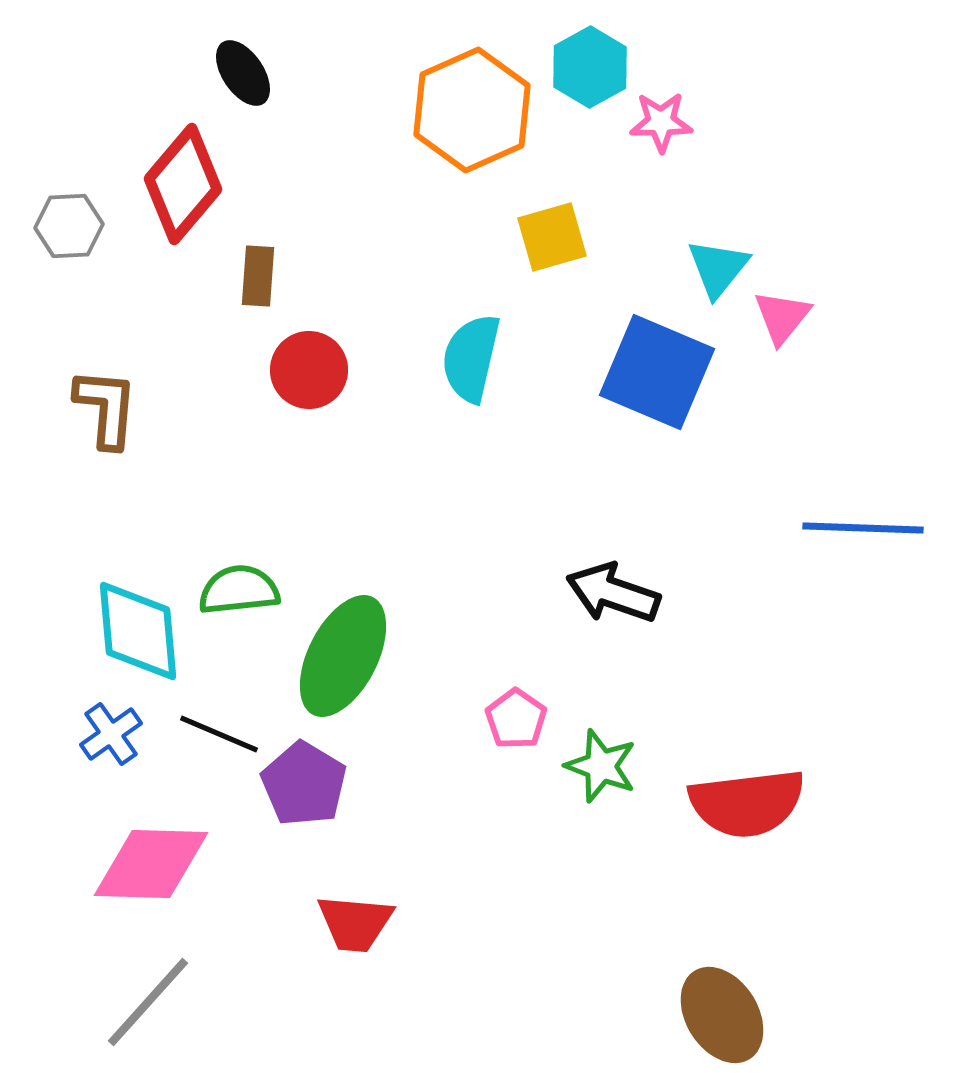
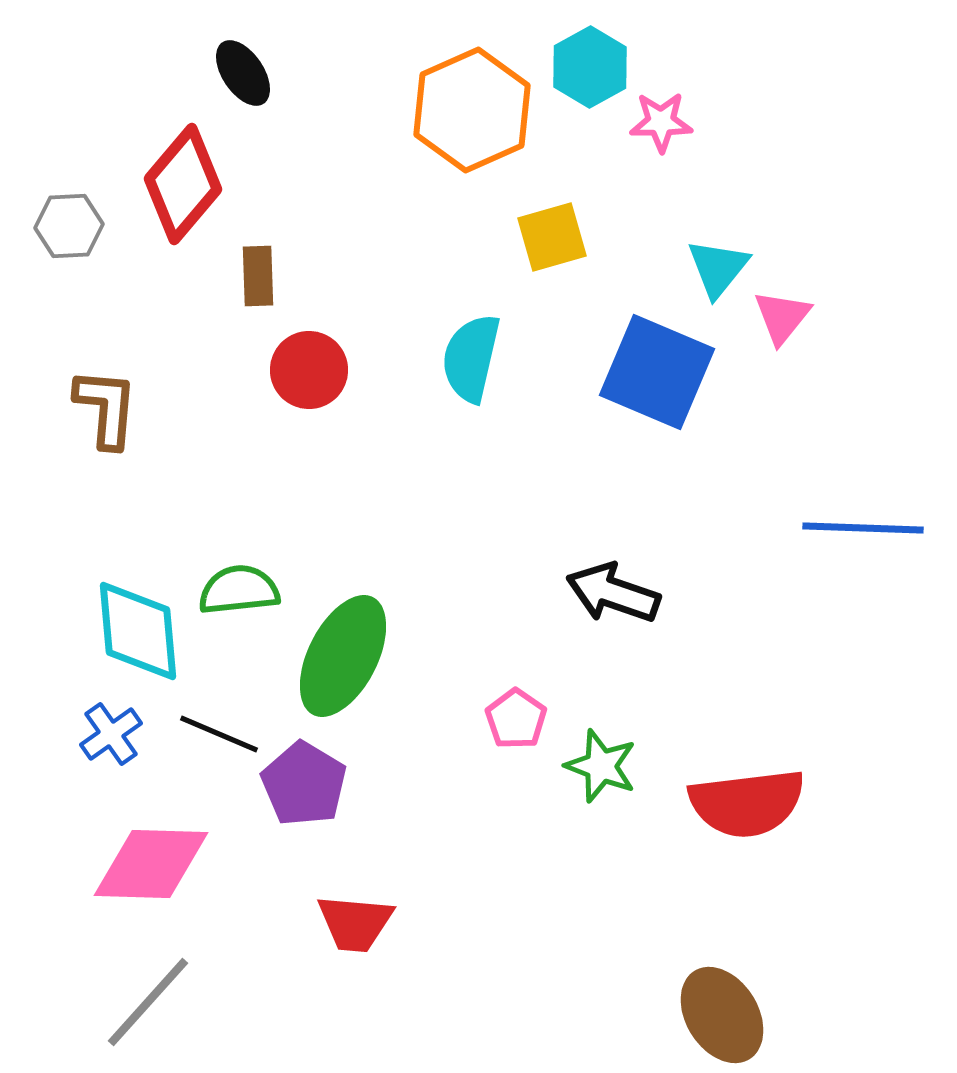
brown rectangle: rotated 6 degrees counterclockwise
